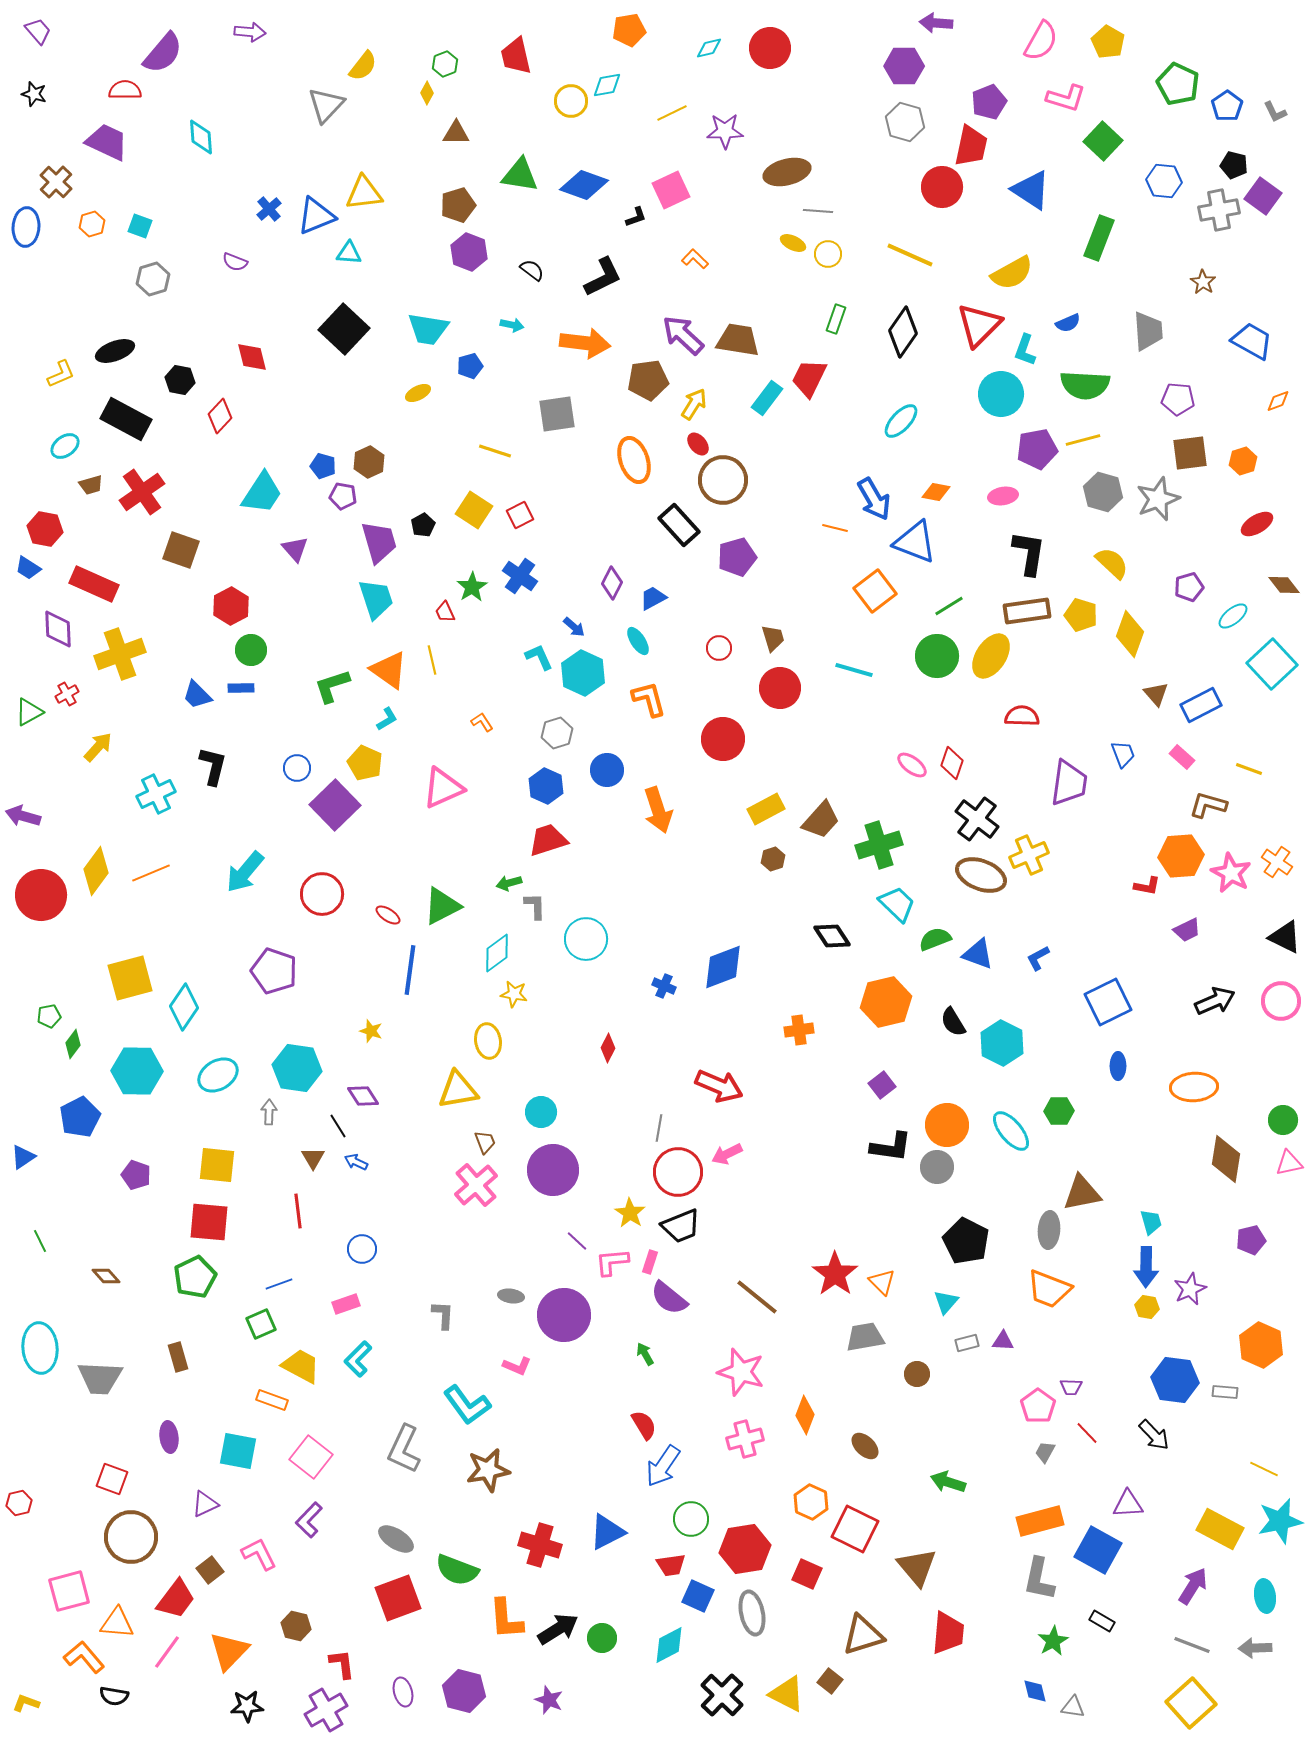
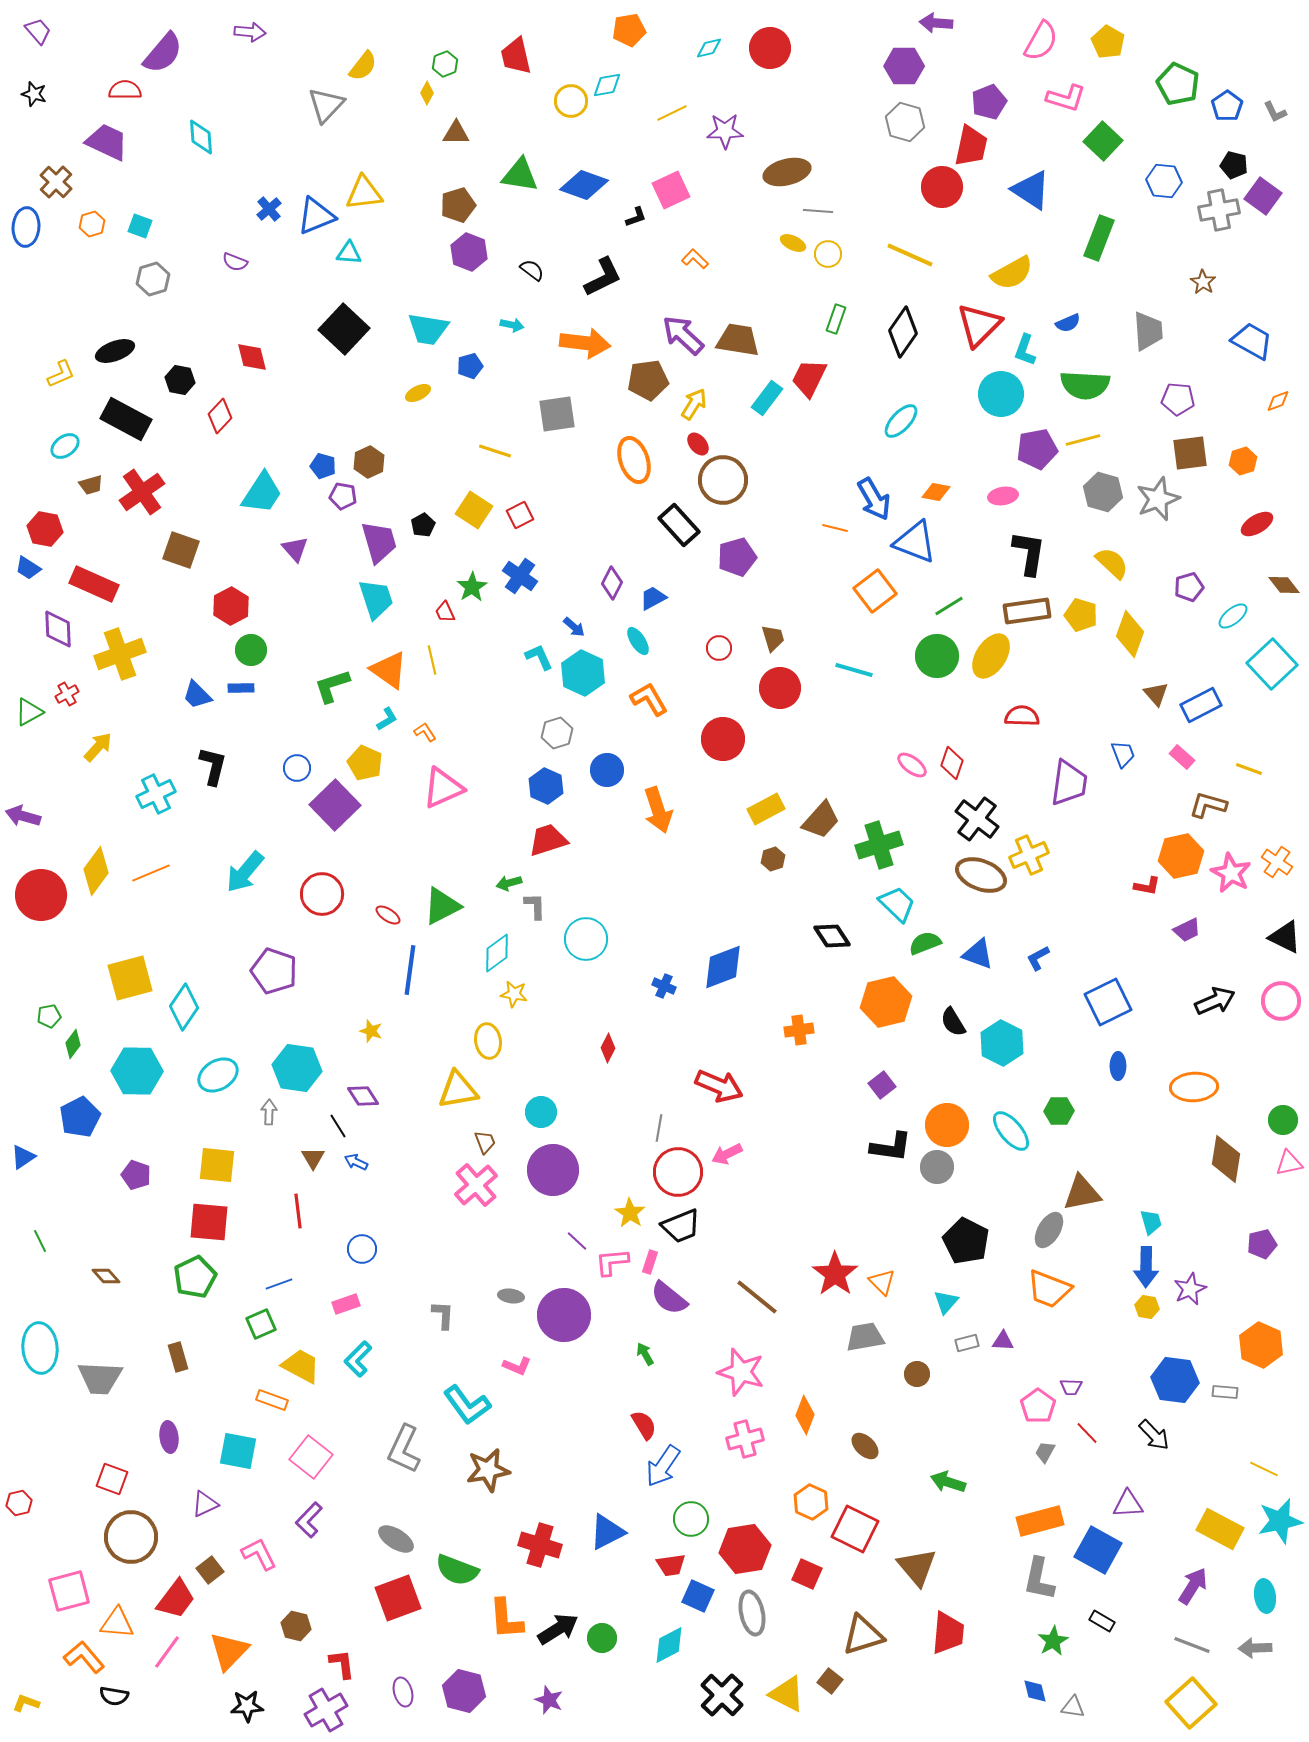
orange L-shape at (649, 699): rotated 15 degrees counterclockwise
orange L-shape at (482, 722): moved 57 px left, 10 px down
orange hexagon at (1181, 856): rotated 9 degrees counterclockwise
green semicircle at (935, 939): moved 10 px left, 4 px down
gray ellipse at (1049, 1230): rotated 27 degrees clockwise
purple pentagon at (1251, 1240): moved 11 px right, 4 px down
